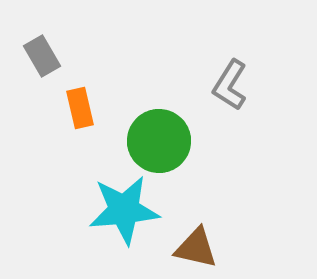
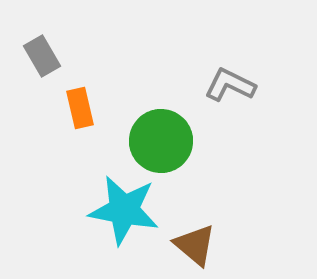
gray L-shape: rotated 84 degrees clockwise
green circle: moved 2 px right
cyan star: rotated 16 degrees clockwise
brown triangle: moved 1 px left, 3 px up; rotated 27 degrees clockwise
